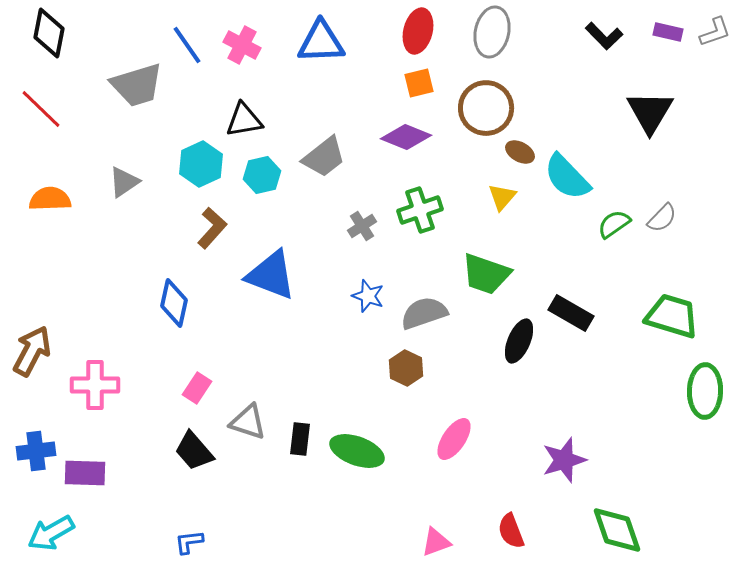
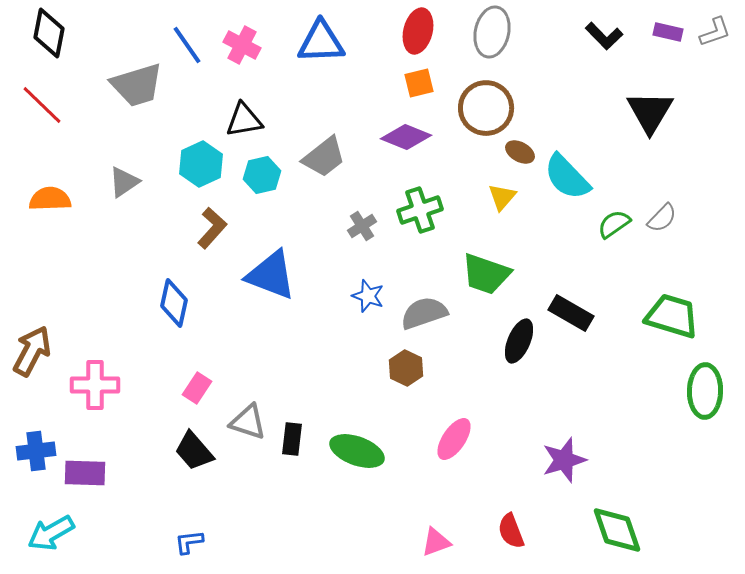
red line at (41, 109): moved 1 px right, 4 px up
black rectangle at (300, 439): moved 8 px left
